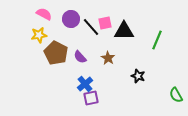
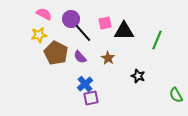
black line: moved 8 px left, 6 px down
